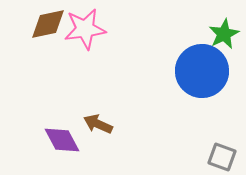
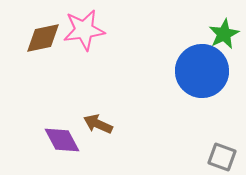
brown diamond: moved 5 px left, 14 px down
pink star: moved 1 px left, 1 px down
